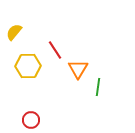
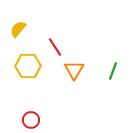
yellow semicircle: moved 4 px right, 3 px up
red line: moved 3 px up
orange triangle: moved 4 px left, 1 px down
green line: moved 15 px right, 16 px up; rotated 12 degrees clockwise
